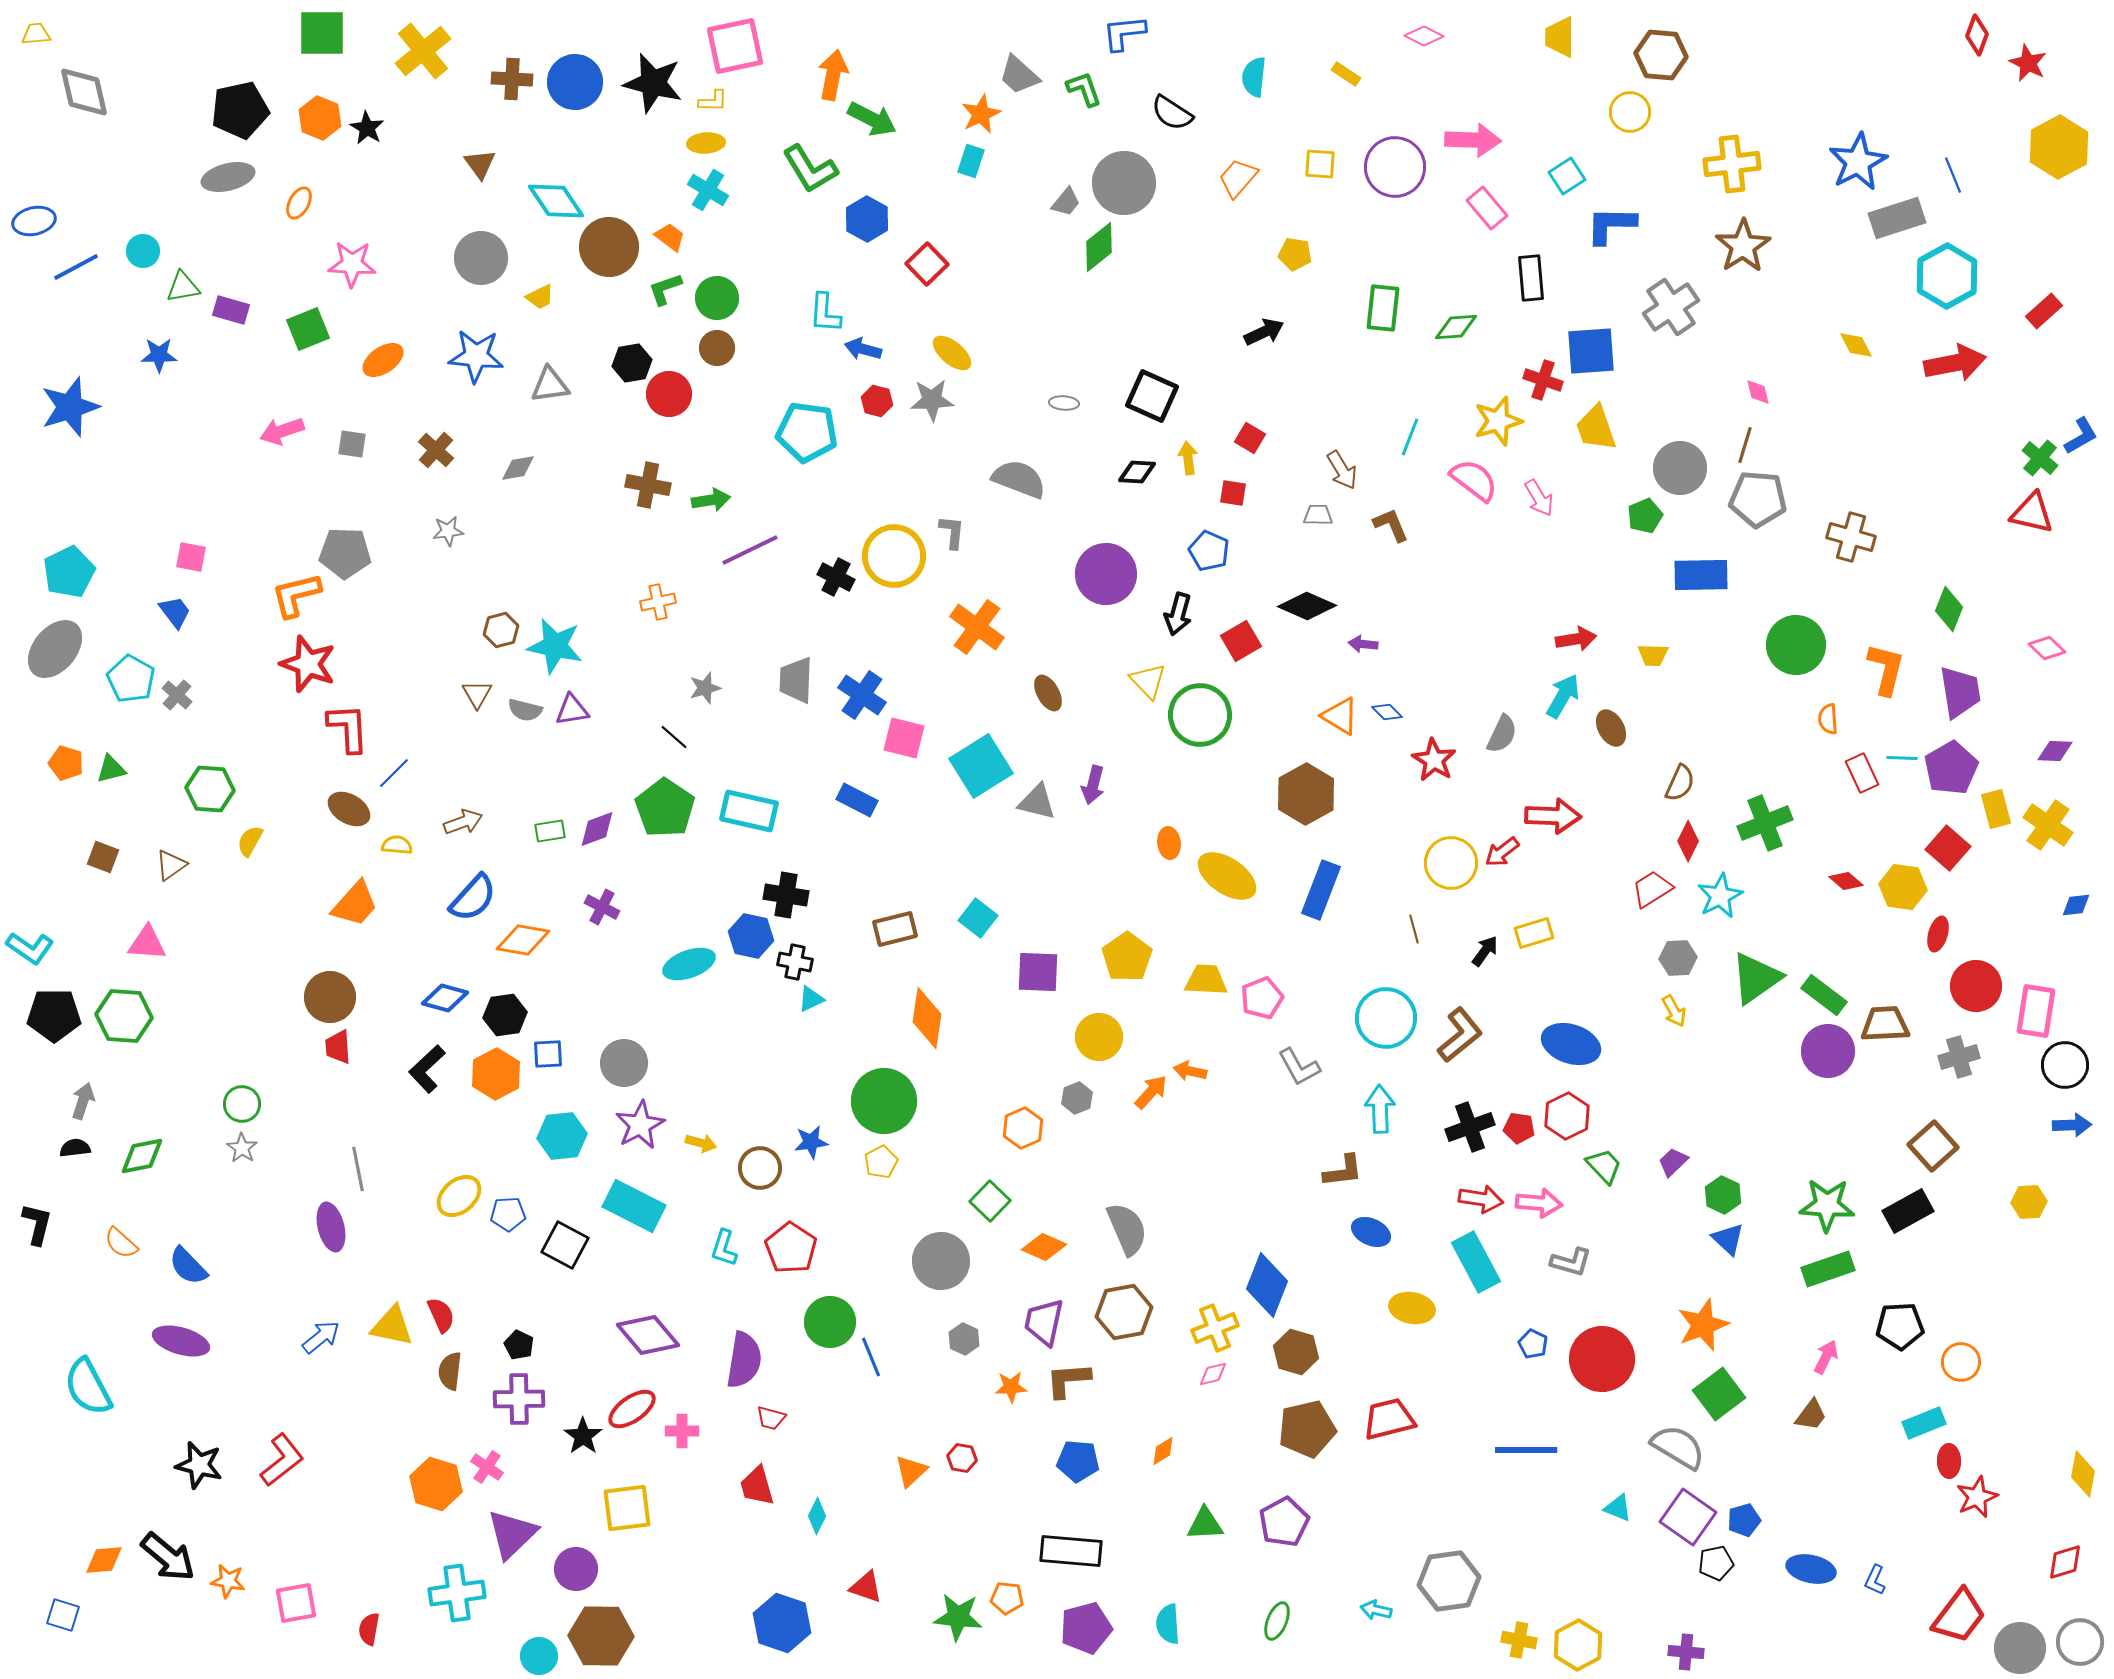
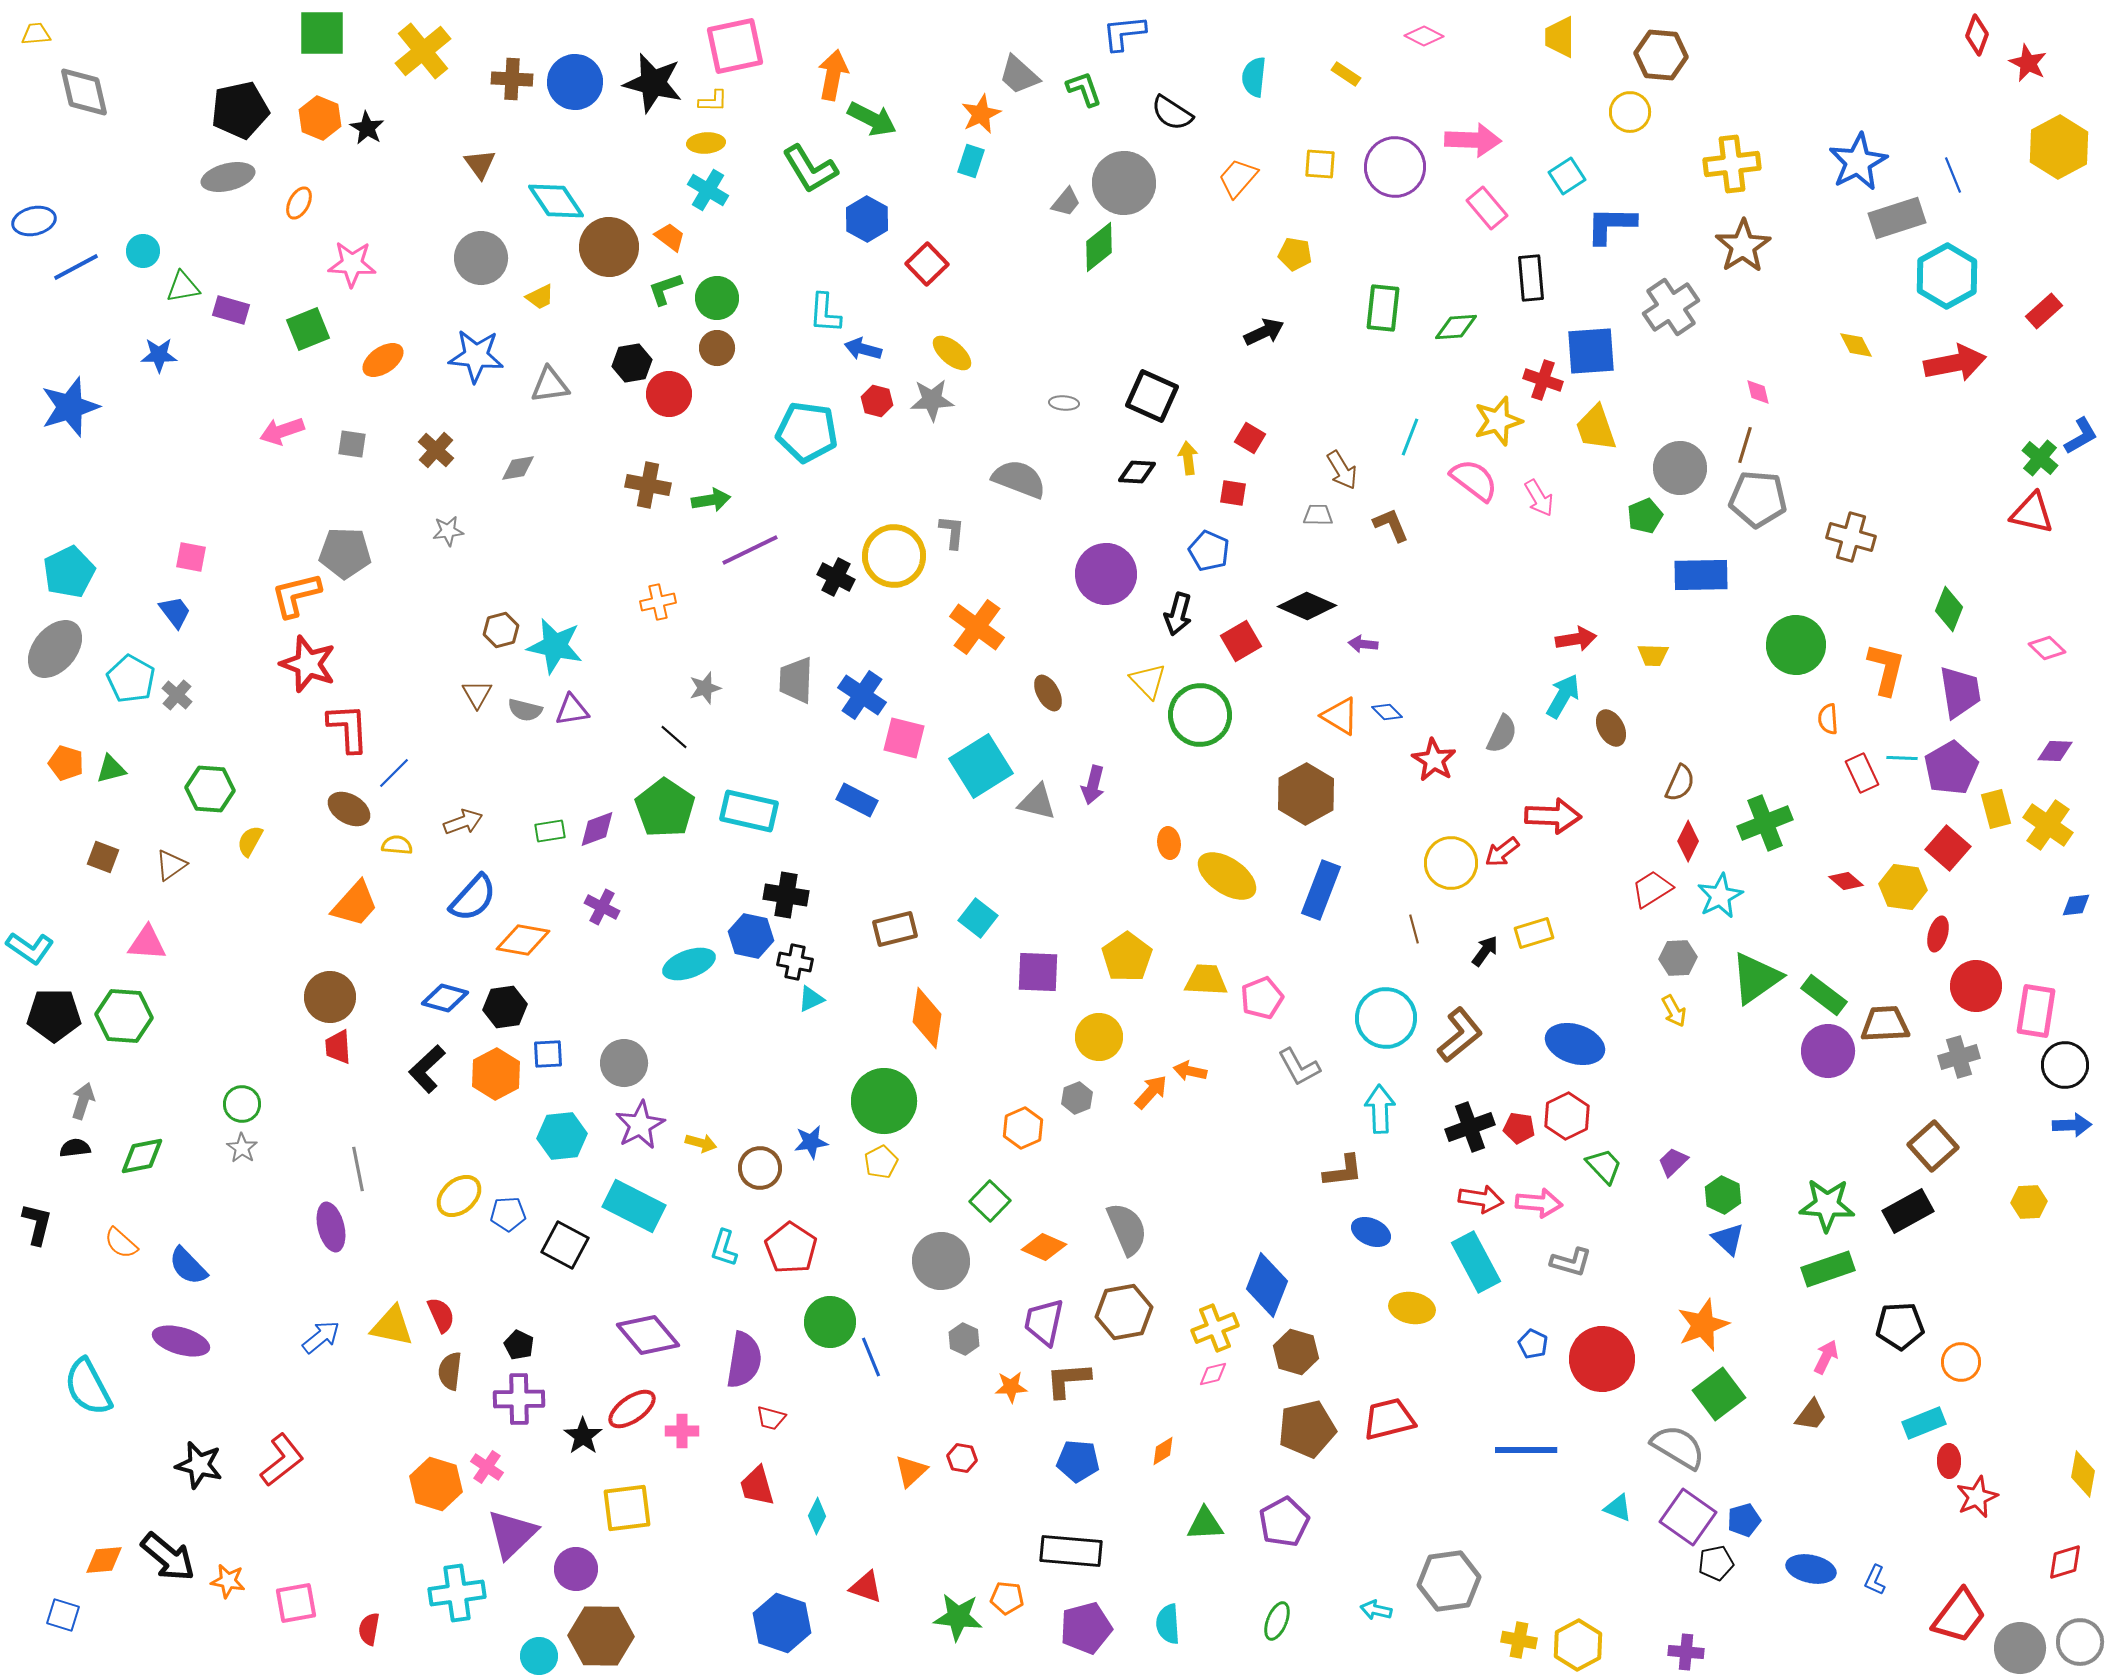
black hexagon at (505, 1015): moved 8 px up
blue ellipse at (1571, 1044): moved 4 px right
